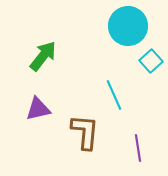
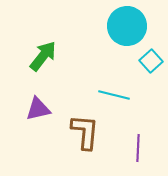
cyan circle: moved 1 px left
cyan line: rotated 52 degrees counterclockwise
purple line: rotated 12 degrees clockwise
